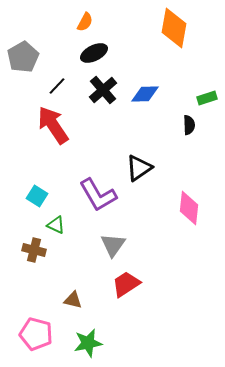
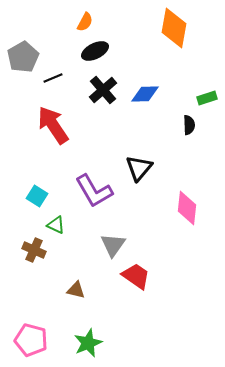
black ellipse: moved 1 px right, 2 px up
black line: moved 4 px left, 8 px up; rotated 24 degrees clockwise
black triangle: rotated 16 degrees counterclockwise
purple L-shape: moved 4 px left, 4 px up
pink diamond: moved 2 px left
brown cross: rotated 10 degrees clockwise
red trapezoid: moved 10 px right, 8 px up; rotated 68 degrees clockwise
brown triangle: moved 3 px right, 10 px up
pink pentagon: moved 5 px left, 6 px down
green star: rotated 12 degrees counterclockwise
